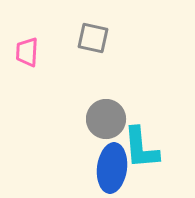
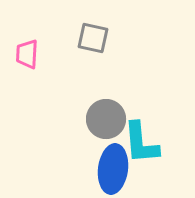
pink trapezoid: moved 2 px down
cyan L-shape: moved 5 px up
blue ellipse: moved 1 px right, 1 px down
